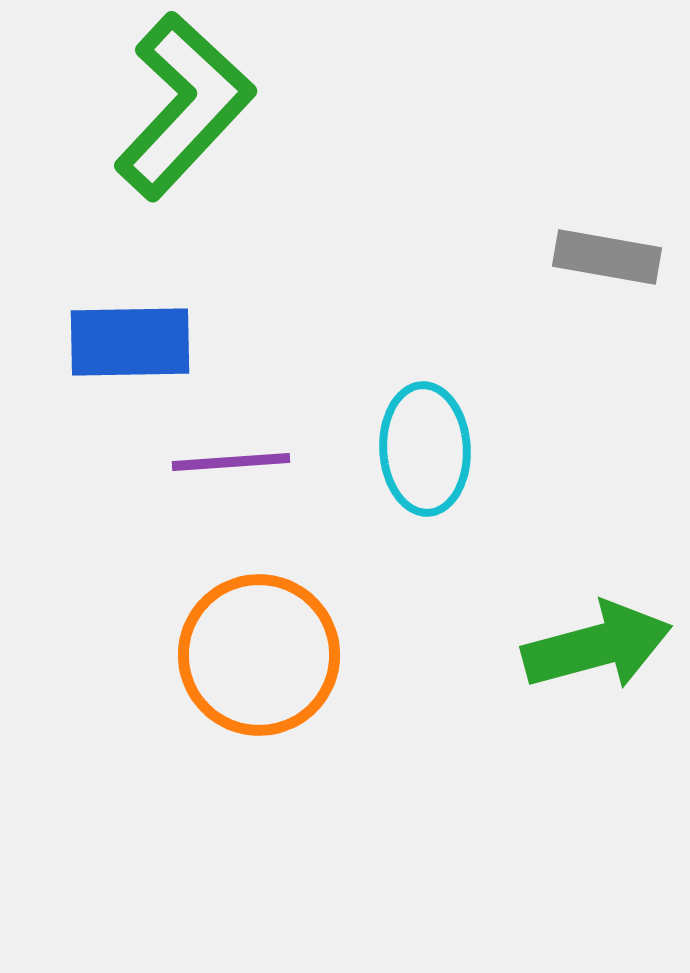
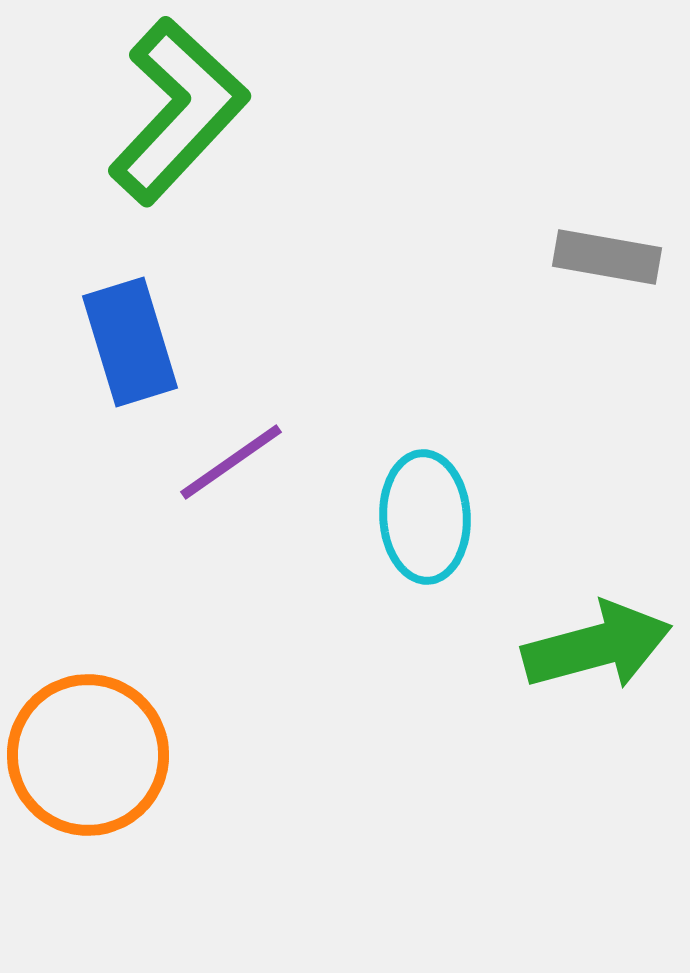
green L-shape: moved 6 px left, 5 px down
blue rectangle: rotated 74 degrees clockwise
cyan ellipse: moved 68 px down
purple line: rotated 31 degrees counterclockwise
orange circle: moved 171 px left, 100 px down
